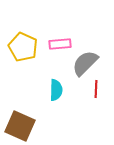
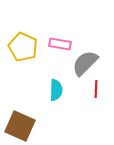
pink rectangle: rotated 15 degrees clockwise
